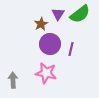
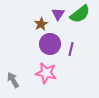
gray arrow: rotated 28 degrees counterclockwise
